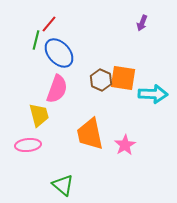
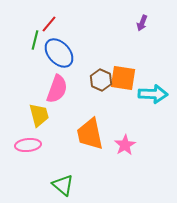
green line: moved 1 px left
